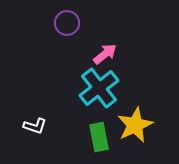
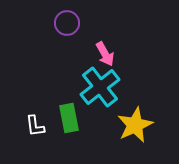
pink arrow: rotated 100 degrees clockwise
cyan cross: moved 1 px right, 1 px up
white L-shape: rotated 65 degrees clockwise
green rectangle: moved 30 px left, 19 px up
